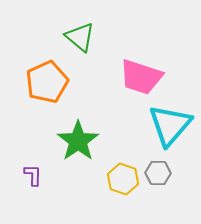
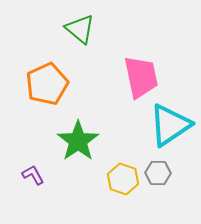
green triangle: moved 8 px up
pink trapezoid: rotated 120 degrees counterclockwise
orange pentagon: moved 2 px down
cyan triangle: rotated 15 degrees clockwise
purple L-shape: rotated 30 degrees counterclockwise
